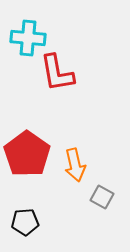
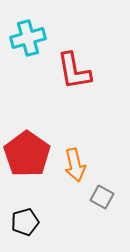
cyan cross: rotated 20 degrees counterclockwise
red L-shape: moved 17 px right, 2 px up
black pentagon: rotated 12 degrees counterclockwise
